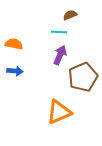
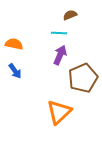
cyan line: moved 1 px down
blue arrow: rotated 49 degrees clockwise
brown pentagon: moved 1 px down
orange triangle: rotated 20 degrees counterclockwise
